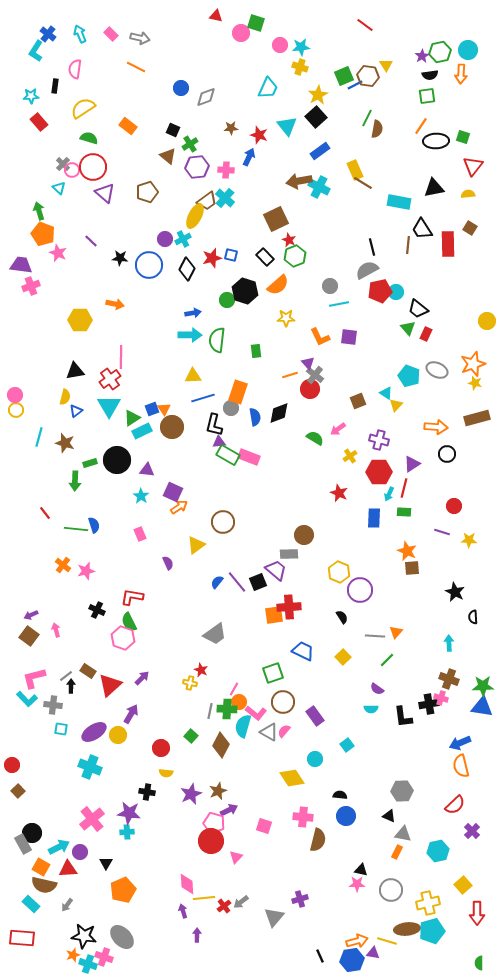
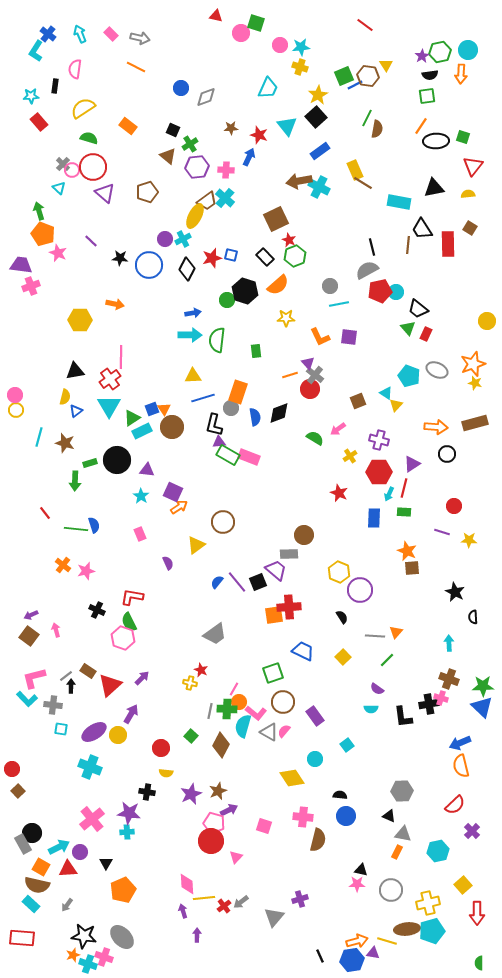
brown rectangle at (477, 418): moved 2 px left, 5 px down
blue triangle at (482, 707): rotated 35 degrees clockwise
red circle at (12, 765): moved 4 px down
brown semicircle at (44, 885): moved 7 px left
